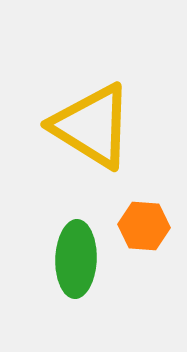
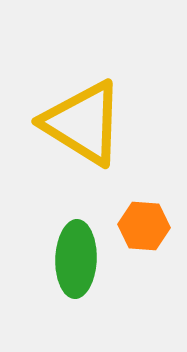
yellow triangle: moved 9 px left, 3 px up
